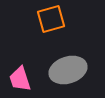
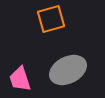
gray ellipse: rotated 9 degrees counterclockwise
